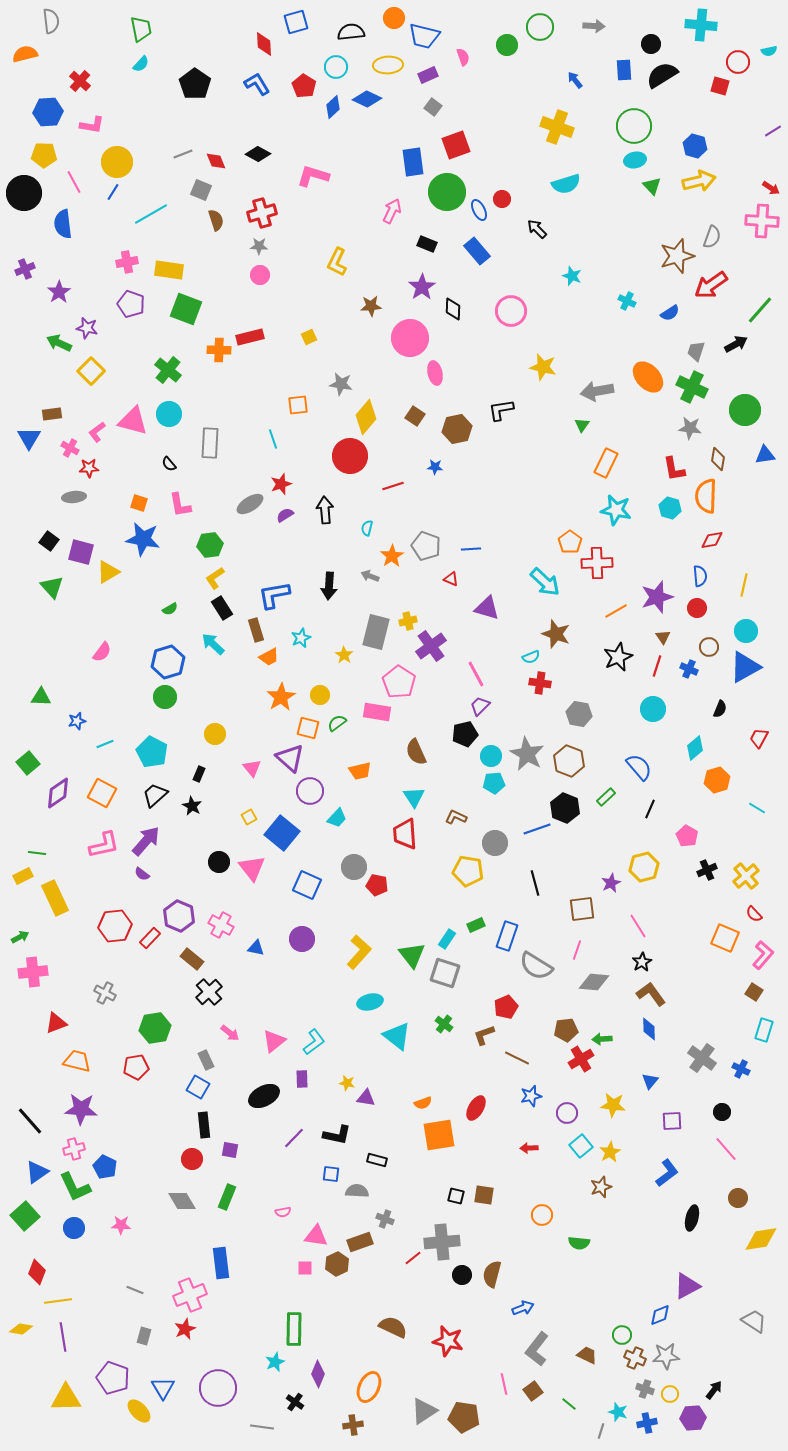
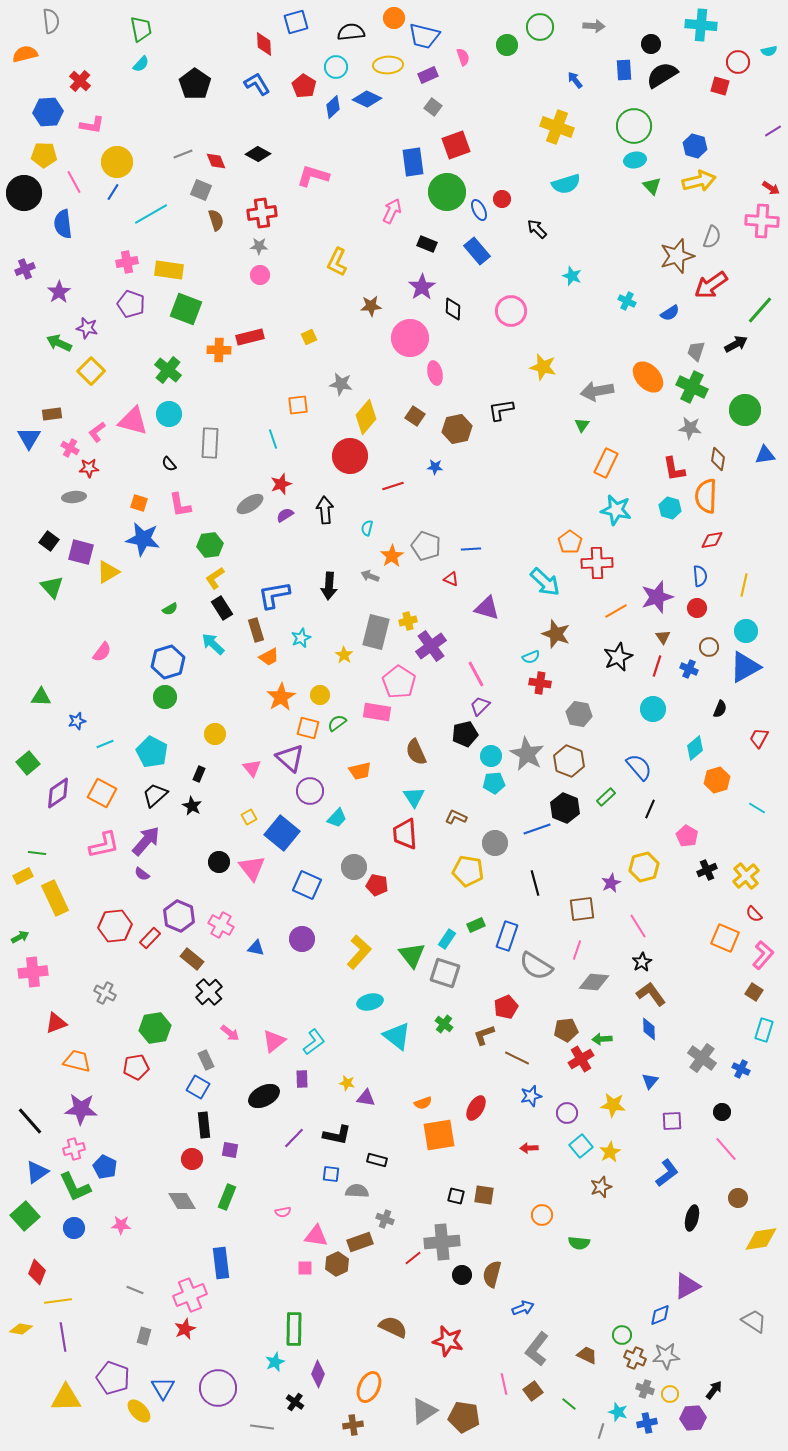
red cross at (262, 213): rotated 8 degrees clockwise
